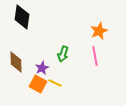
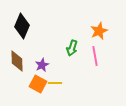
black diamond: moved 9 px down; rotated 15 degrees clockwise
green arrow: moved 9 px right, 6 px up
brown diamond: moved 1 px right, 1 px up
purple star: moved 3 px up
yellow line: rotated 24 degrees counterclockwise
